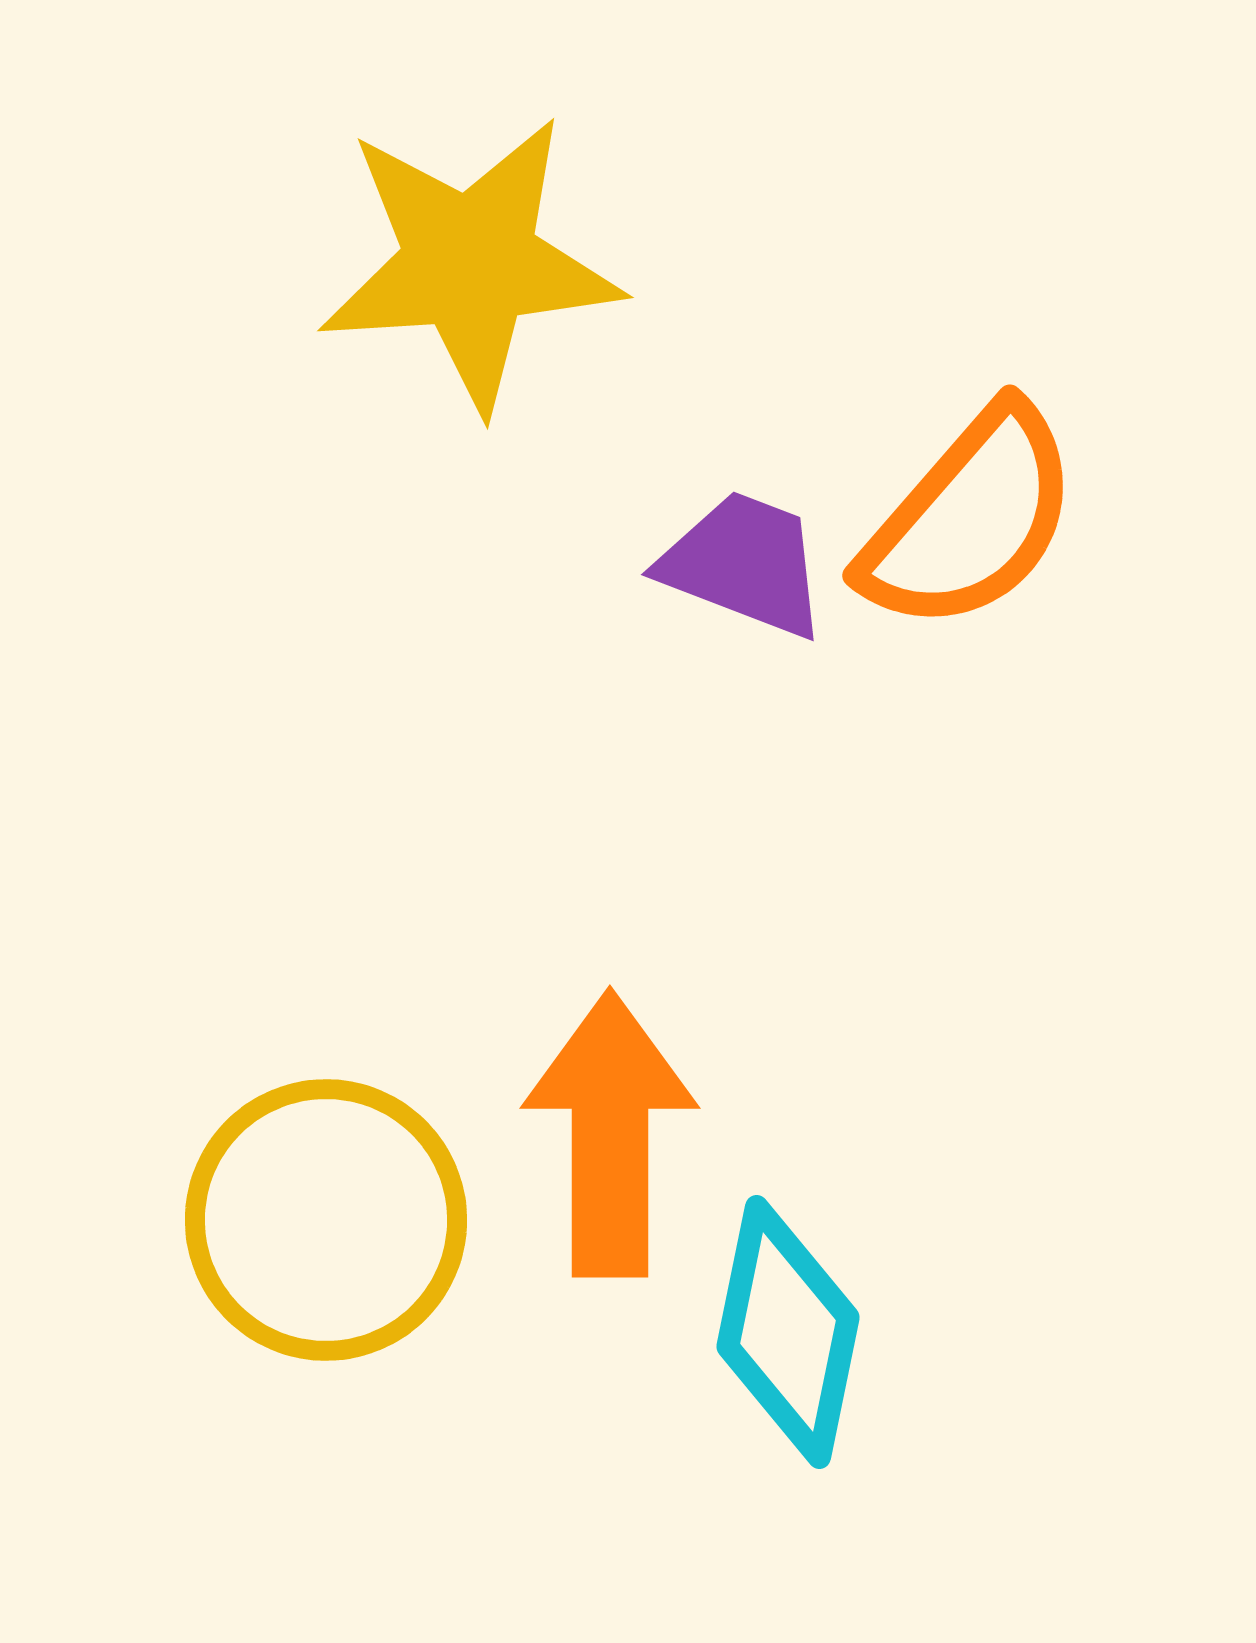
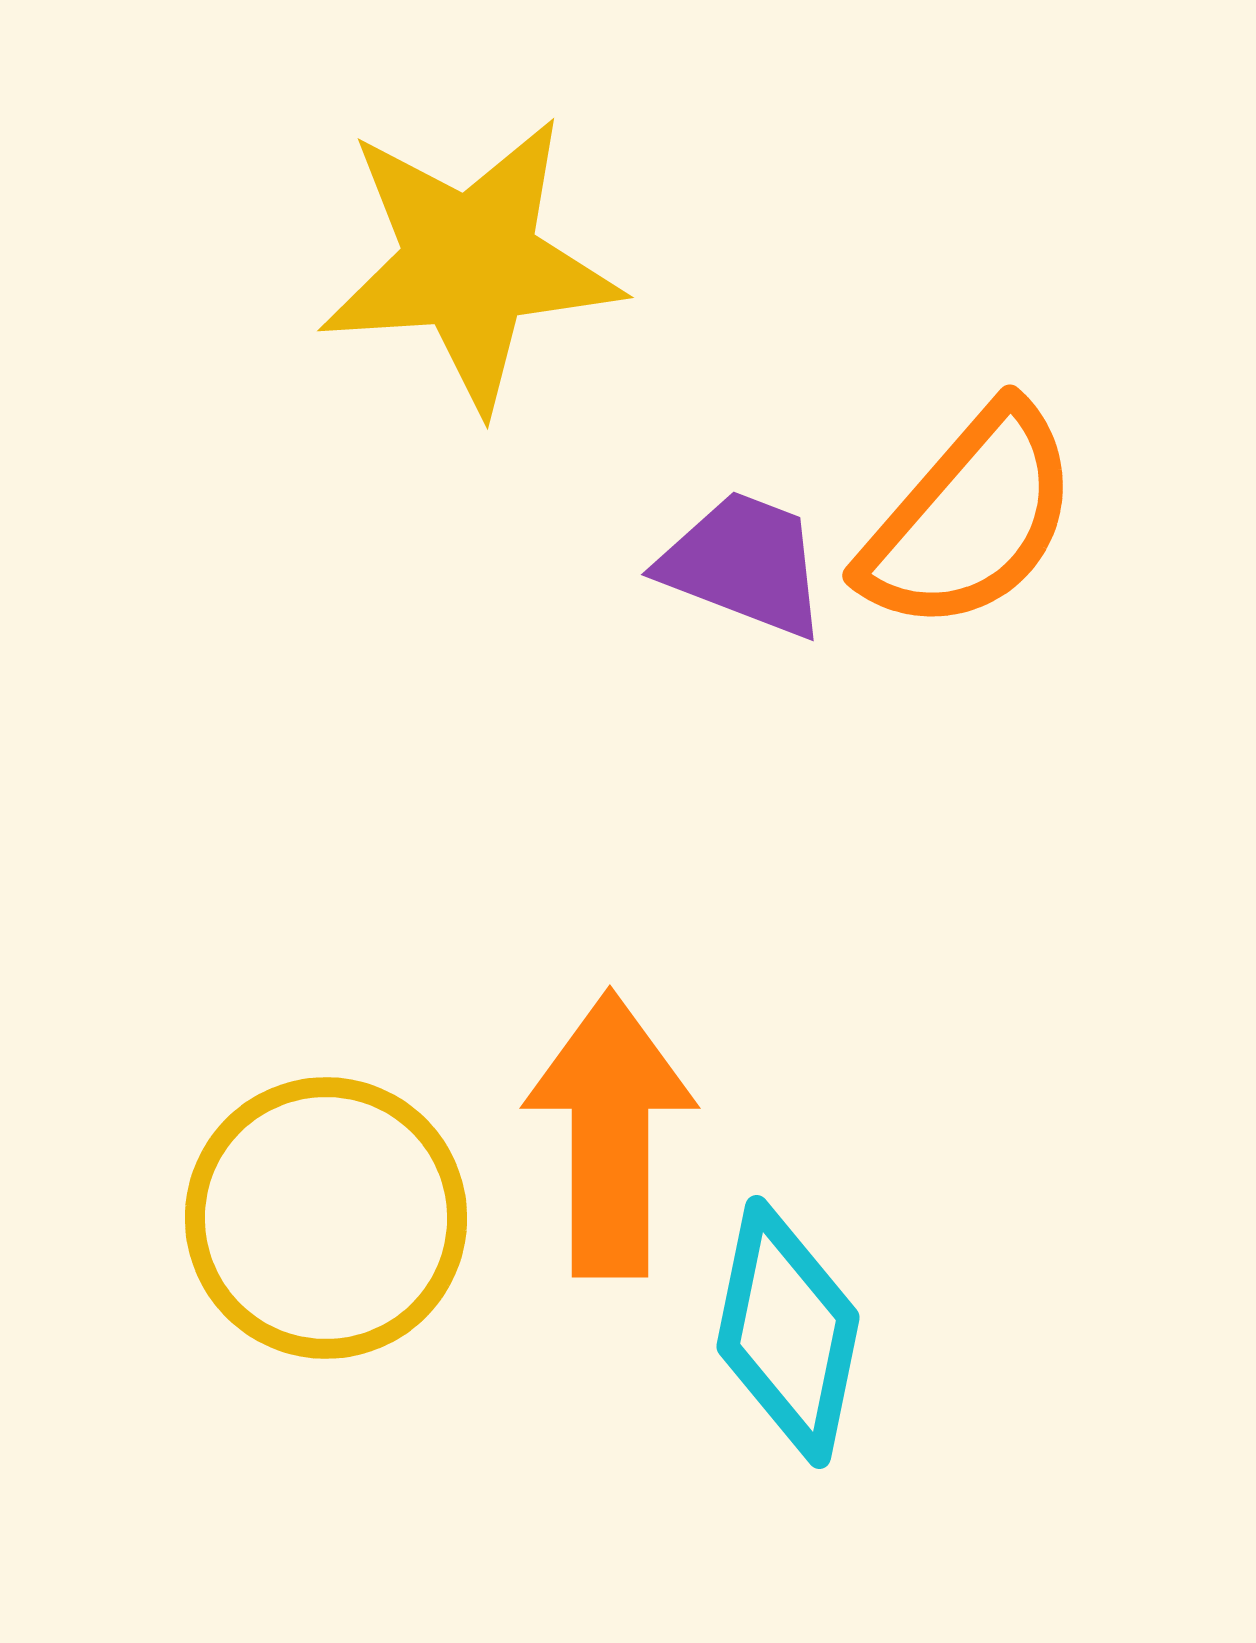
yellow circle: moved 2 px up
